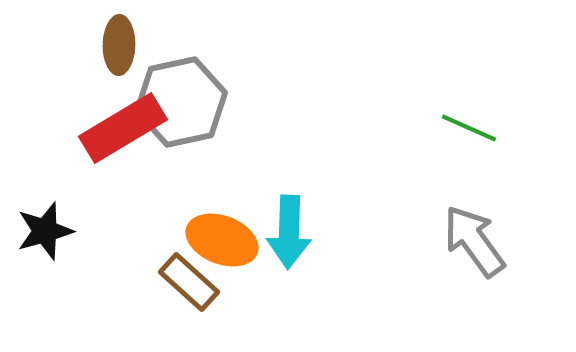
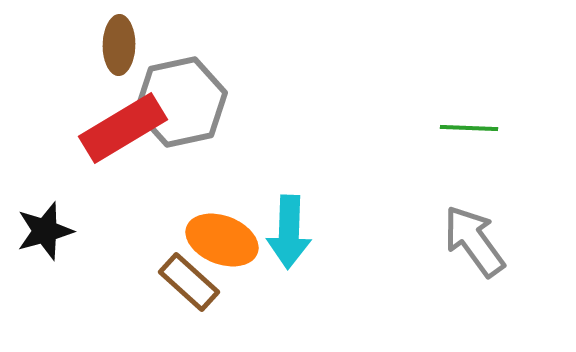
green line: rotated 22 degrees counterclockwise
